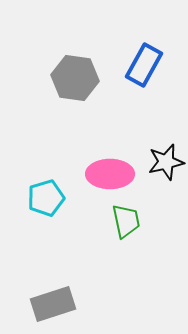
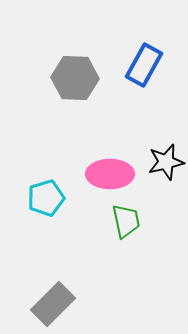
gray hexagon: rotated 6 degrees counterclockwise
gray rectangle: rotated 27 degrees counterclockwise
